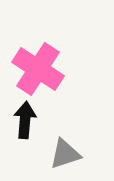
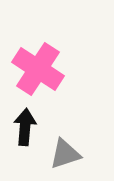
black arrow: moved 7 px down
